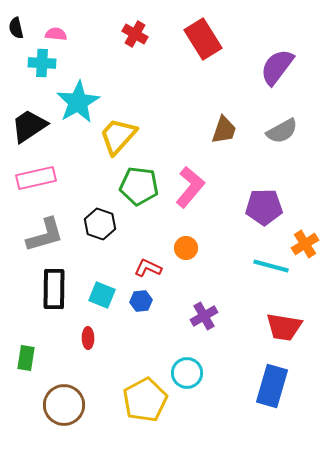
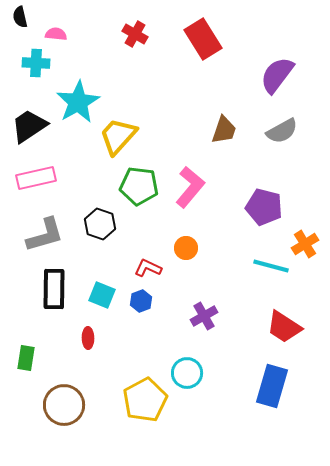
black semicircle: moved 4 px right, 11 px up
cyan cross: moved 6 px left
purple semicircle: moved 8 px down
purple pentagon: rotated 15 degrees clockwise
blue hexagon: rotated 15 degrees counterclockwise
red trapezoid: rotated 24 degrees clockwise
